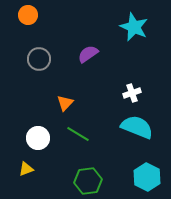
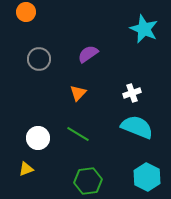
orange circle: moved 2 px left, 3 px up
cyan star: moved 10 px right, 2 px down
orange triangle: moved 13 px right, 10 px up
